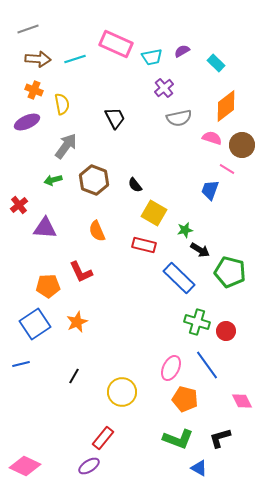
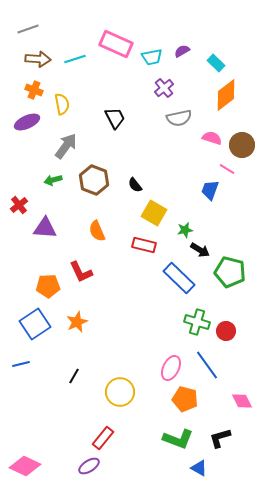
orange diamond at (226, 106): moved 11 px up
yellow circle at (122, 392): moved 2 px left
